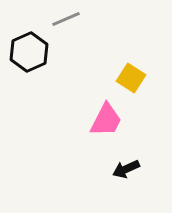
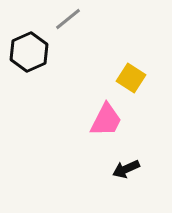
gray line: moved 2 px right; rotated 16 degrees counterclockwise
